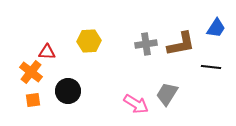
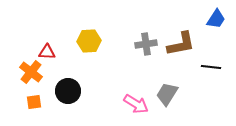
blue trapezoid: moved 9 px up
orange square: moved 1 px right, 2 px down
